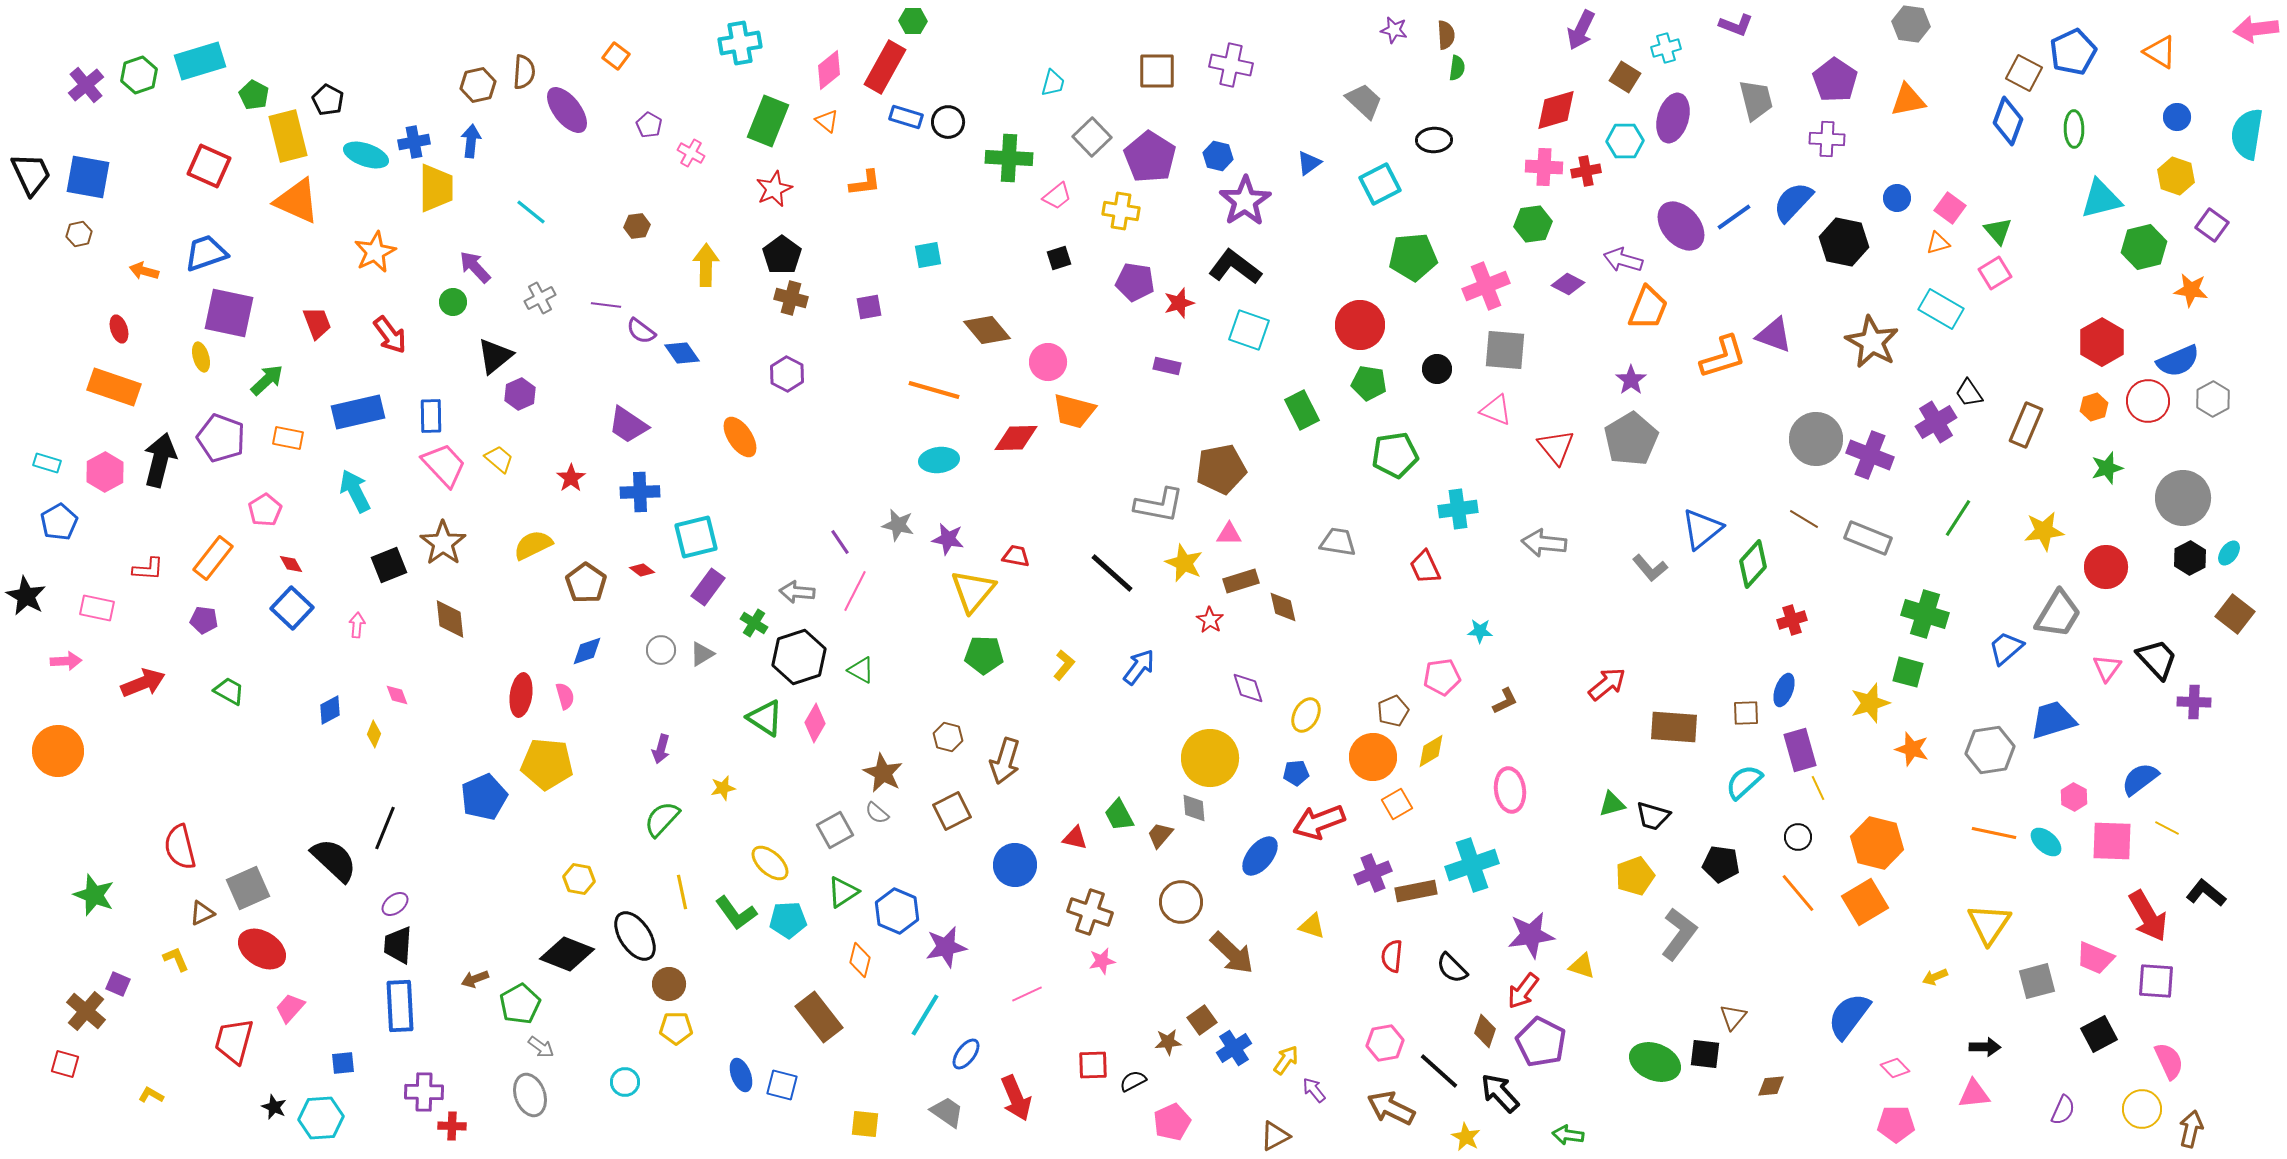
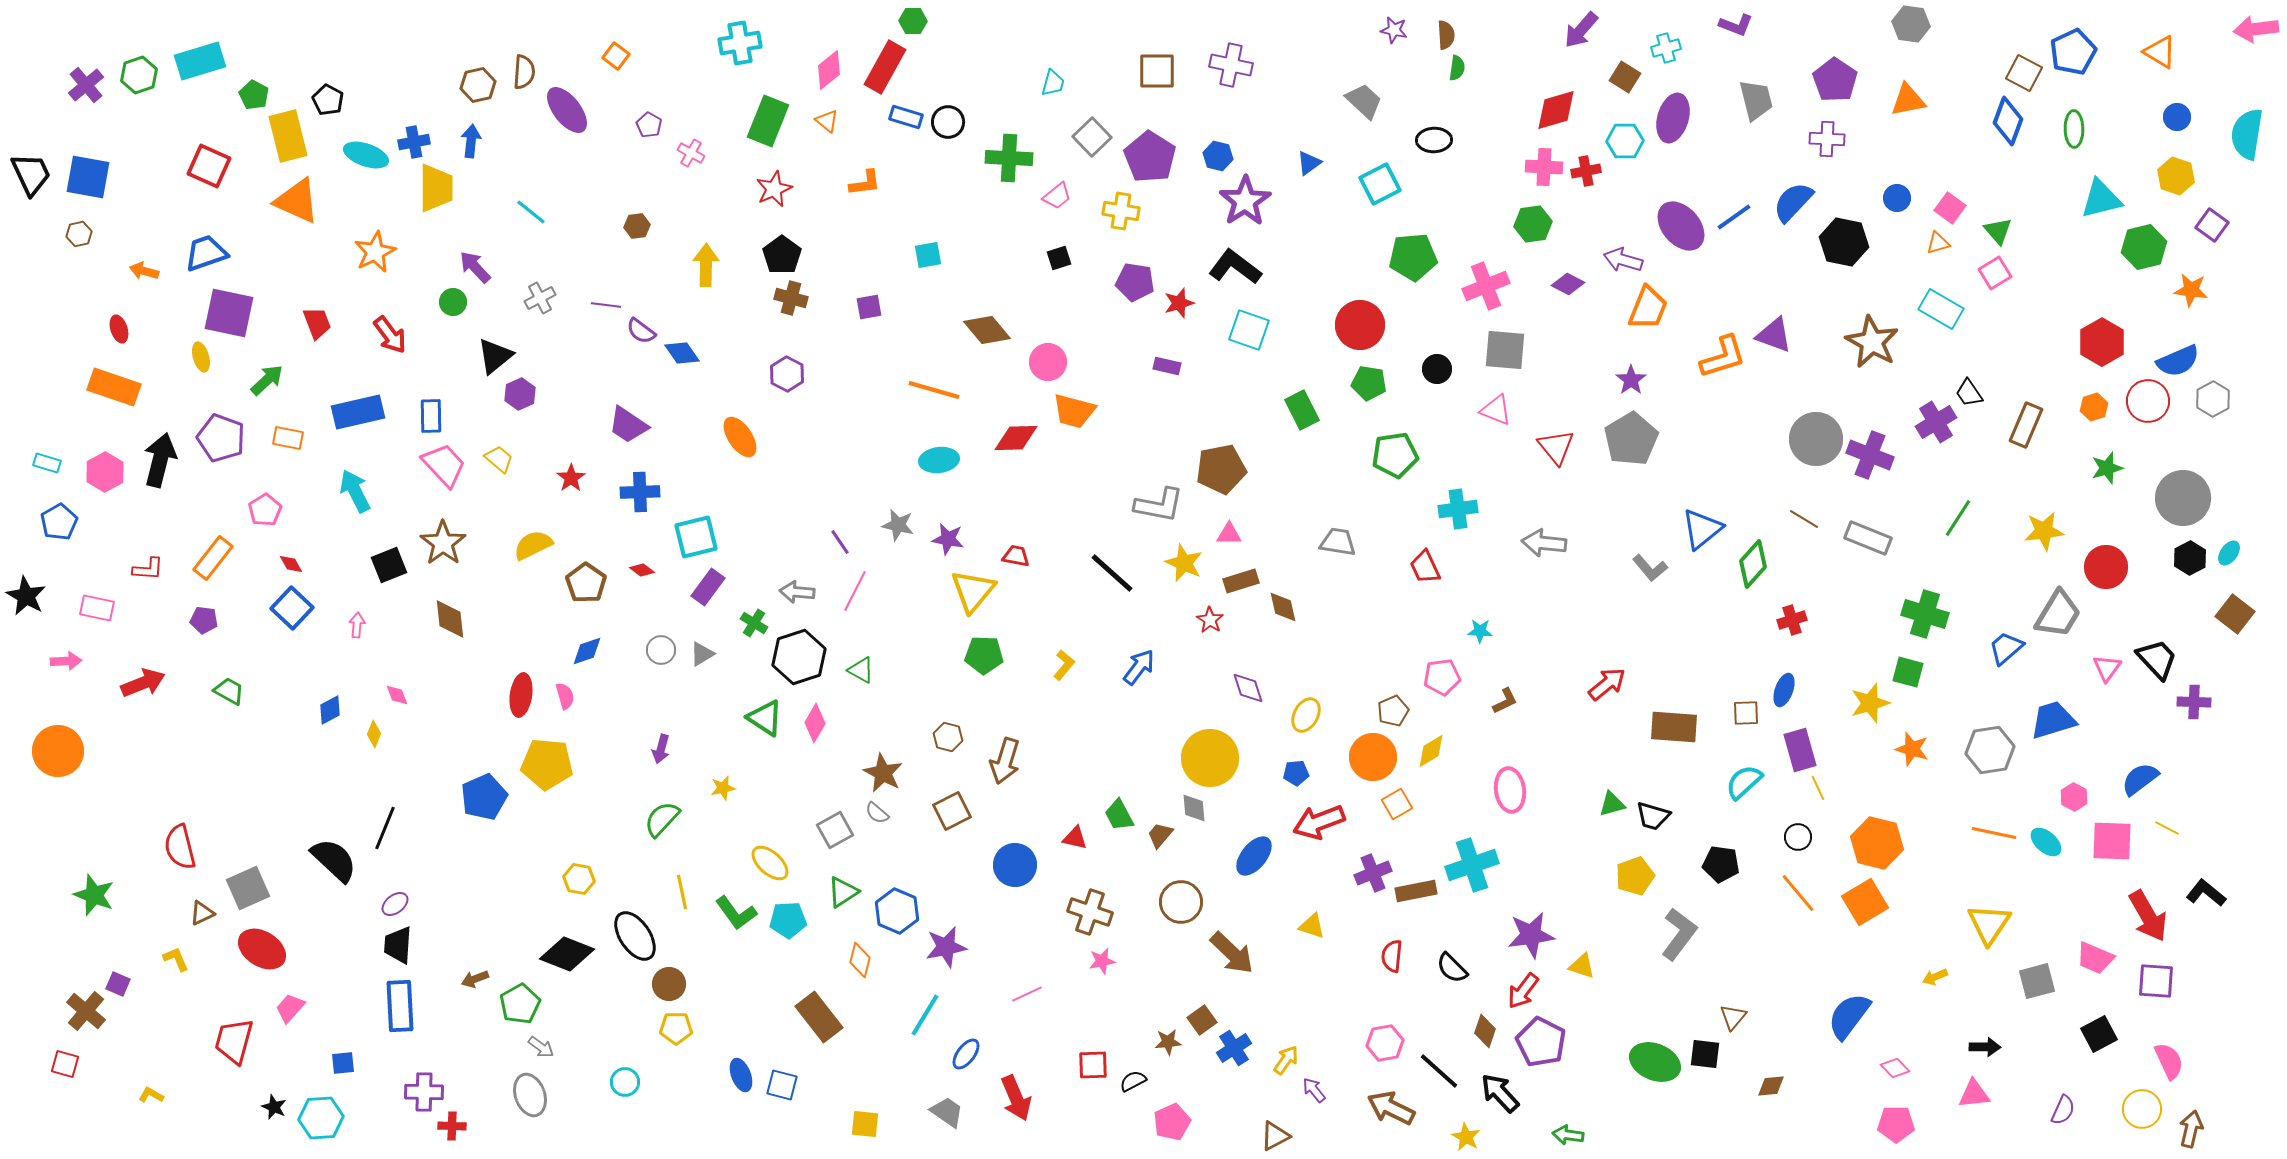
purple arrow at (1581, 30): rotated 15 degrees clockwise
blue ellipse at (1260, 856): moved 6 px left
